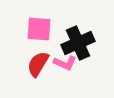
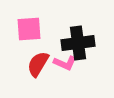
pink square: moved 10 px left; rotated 8 degrees counterclockwise
black cross: rotated 16 degrees clockwise
